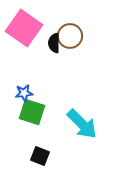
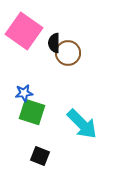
pink square: moved 3 px down
brown circle: moved 2 px left, 17 px down
